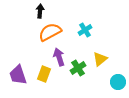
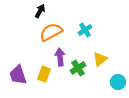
black arrow: rotated 24 degrees clockwise
orange semicircle: moved 1 px right
purple arrow: moved 1 px right; rotated 12 degrees clockwise
